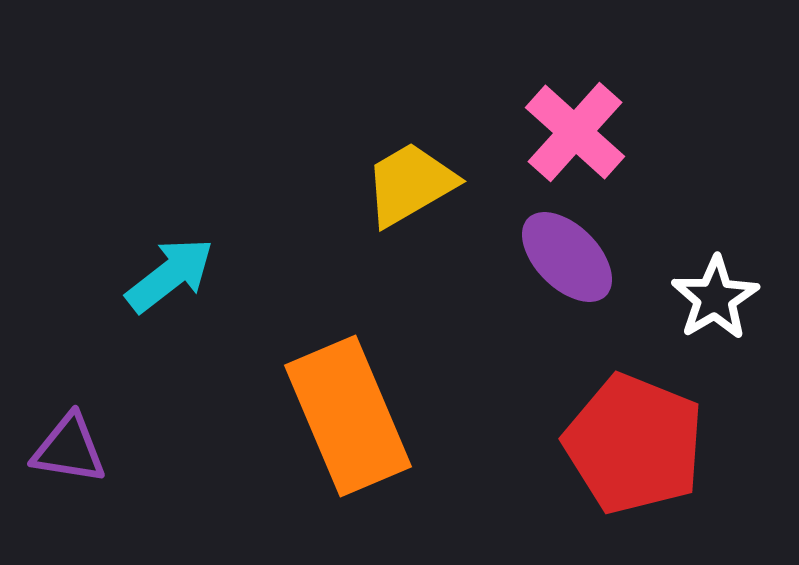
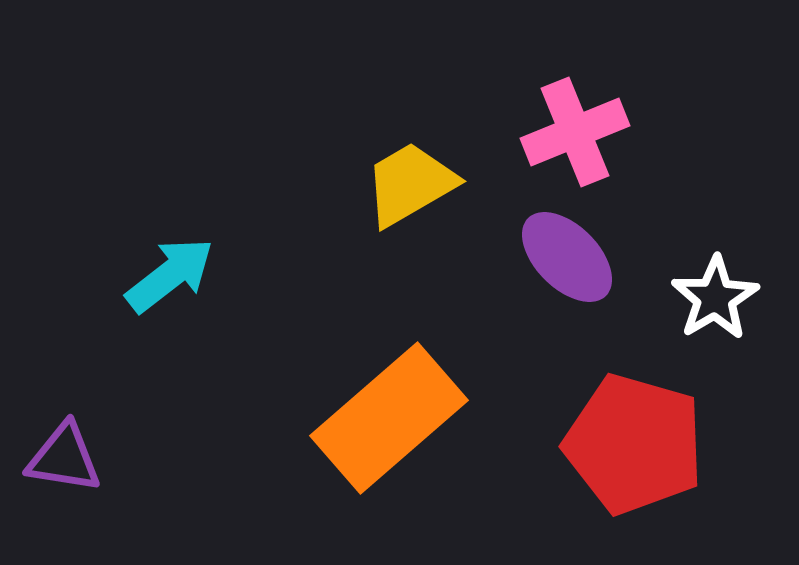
pink cross: rotated 26 degrees clockwise
orange rectangle: moved 41 px right, 2 px down; rotated 72 degrees clockwise
red pentagon: rotated 6 degrees counterclockwise
purple triangle: moved 5 px left, 9 px down
